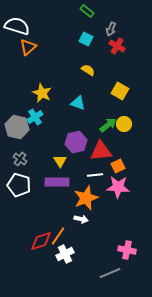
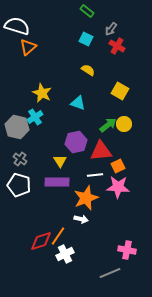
gray arrow: rotated 16 degrees clockwise
